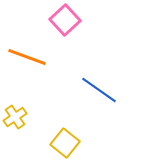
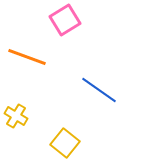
pink square: rotated 12 degrees clockwise
yellow cross: moved 1 px right, 1 px up; rotated 25 degrees counterclockwise
